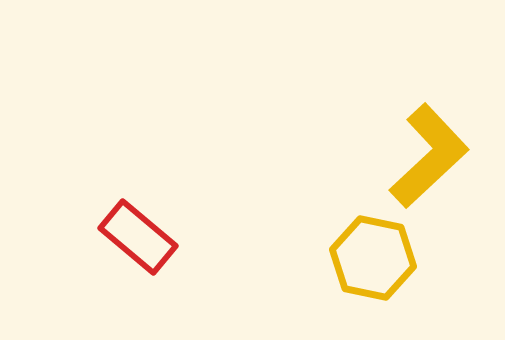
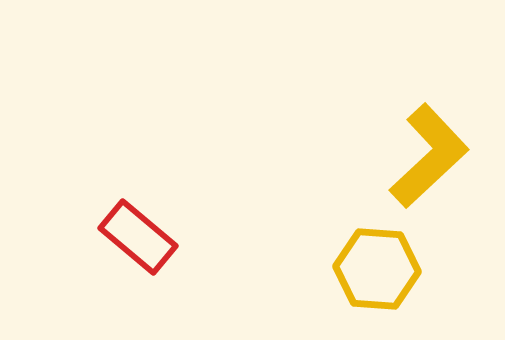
yellow hexagon: moved 4 px right, 11 px down; rotated 8 degrees counterclockwise
